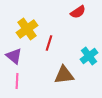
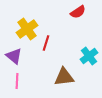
red line: moved 3 px left
brown triangle: moved 2 px down
